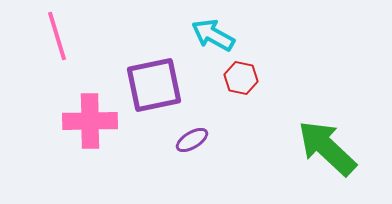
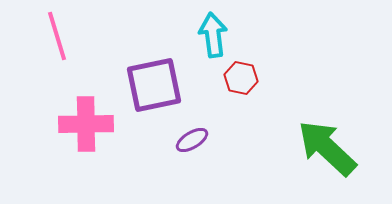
cyan arrow: rotated 54 degrees clockwise
pink cross: moved 4 px left, 3 px down
